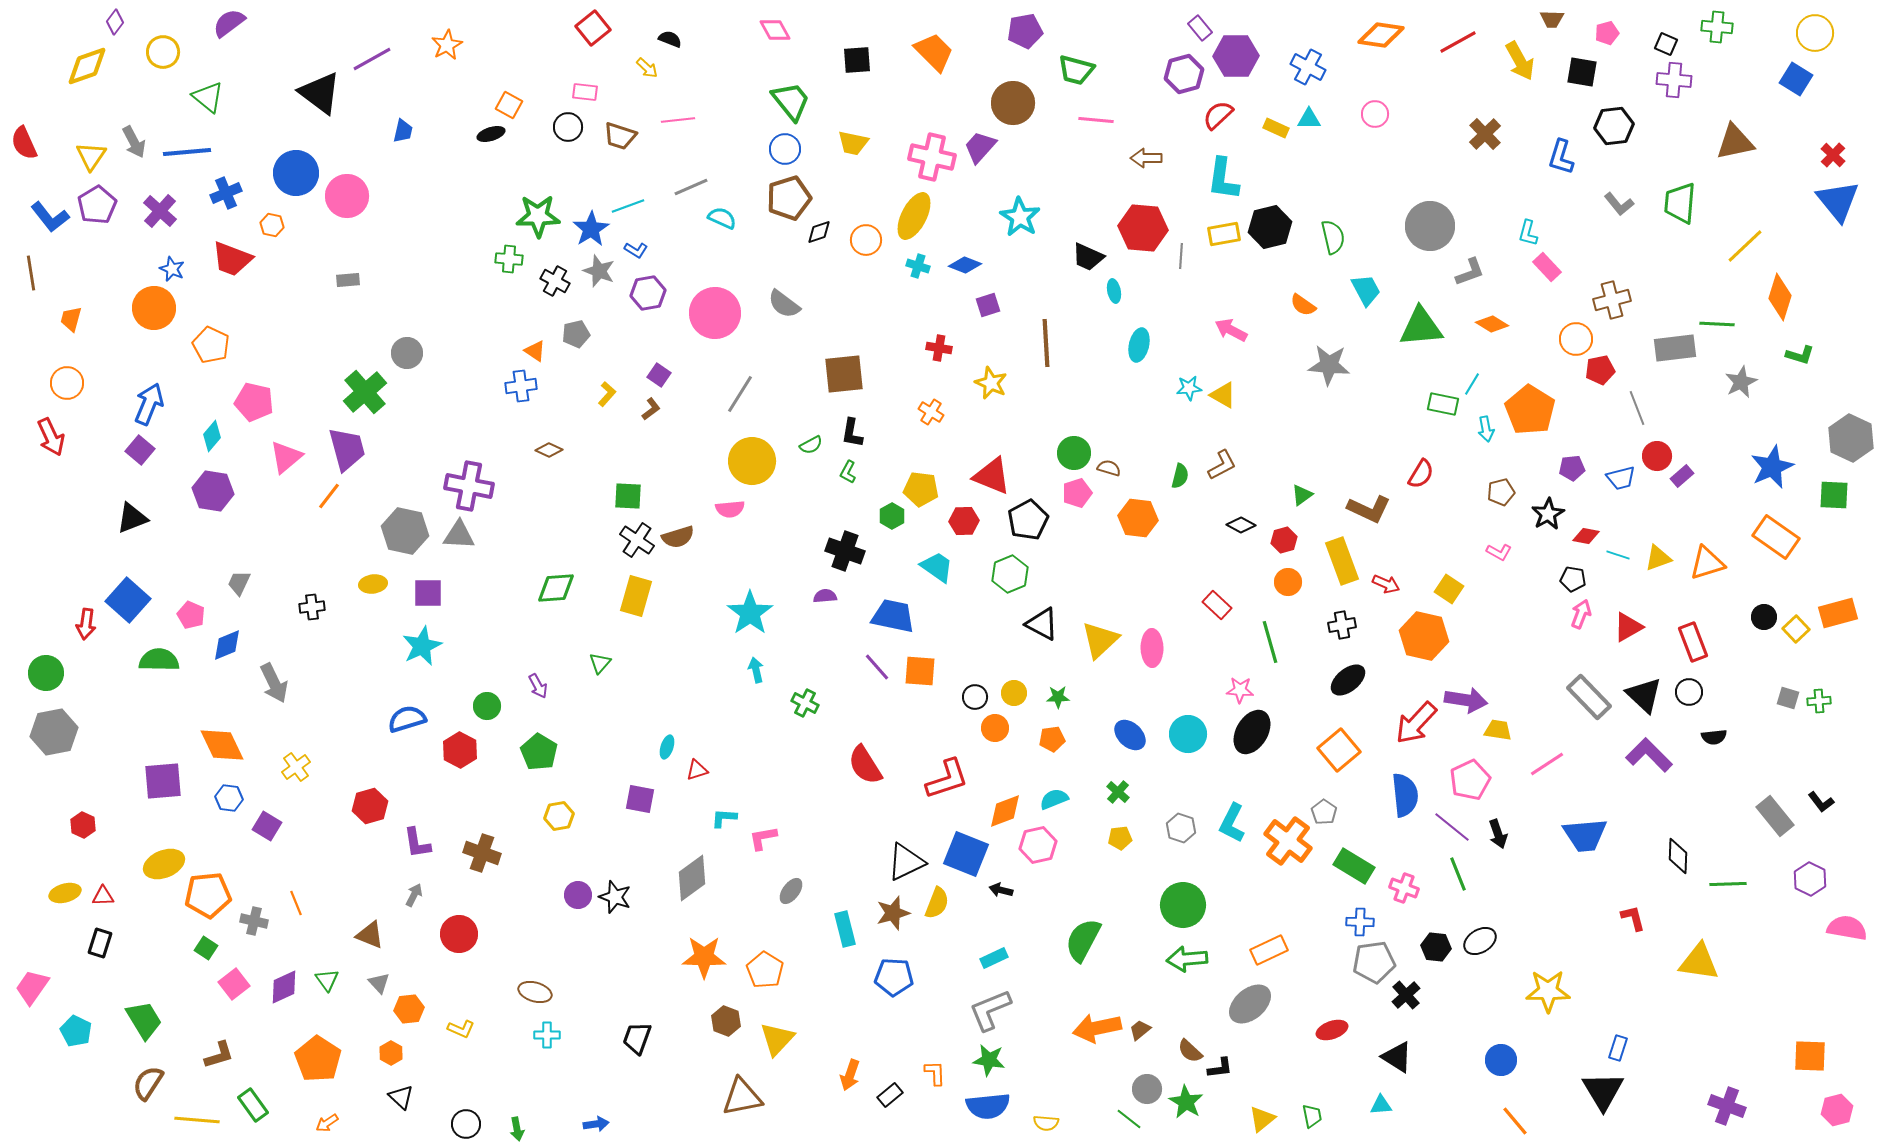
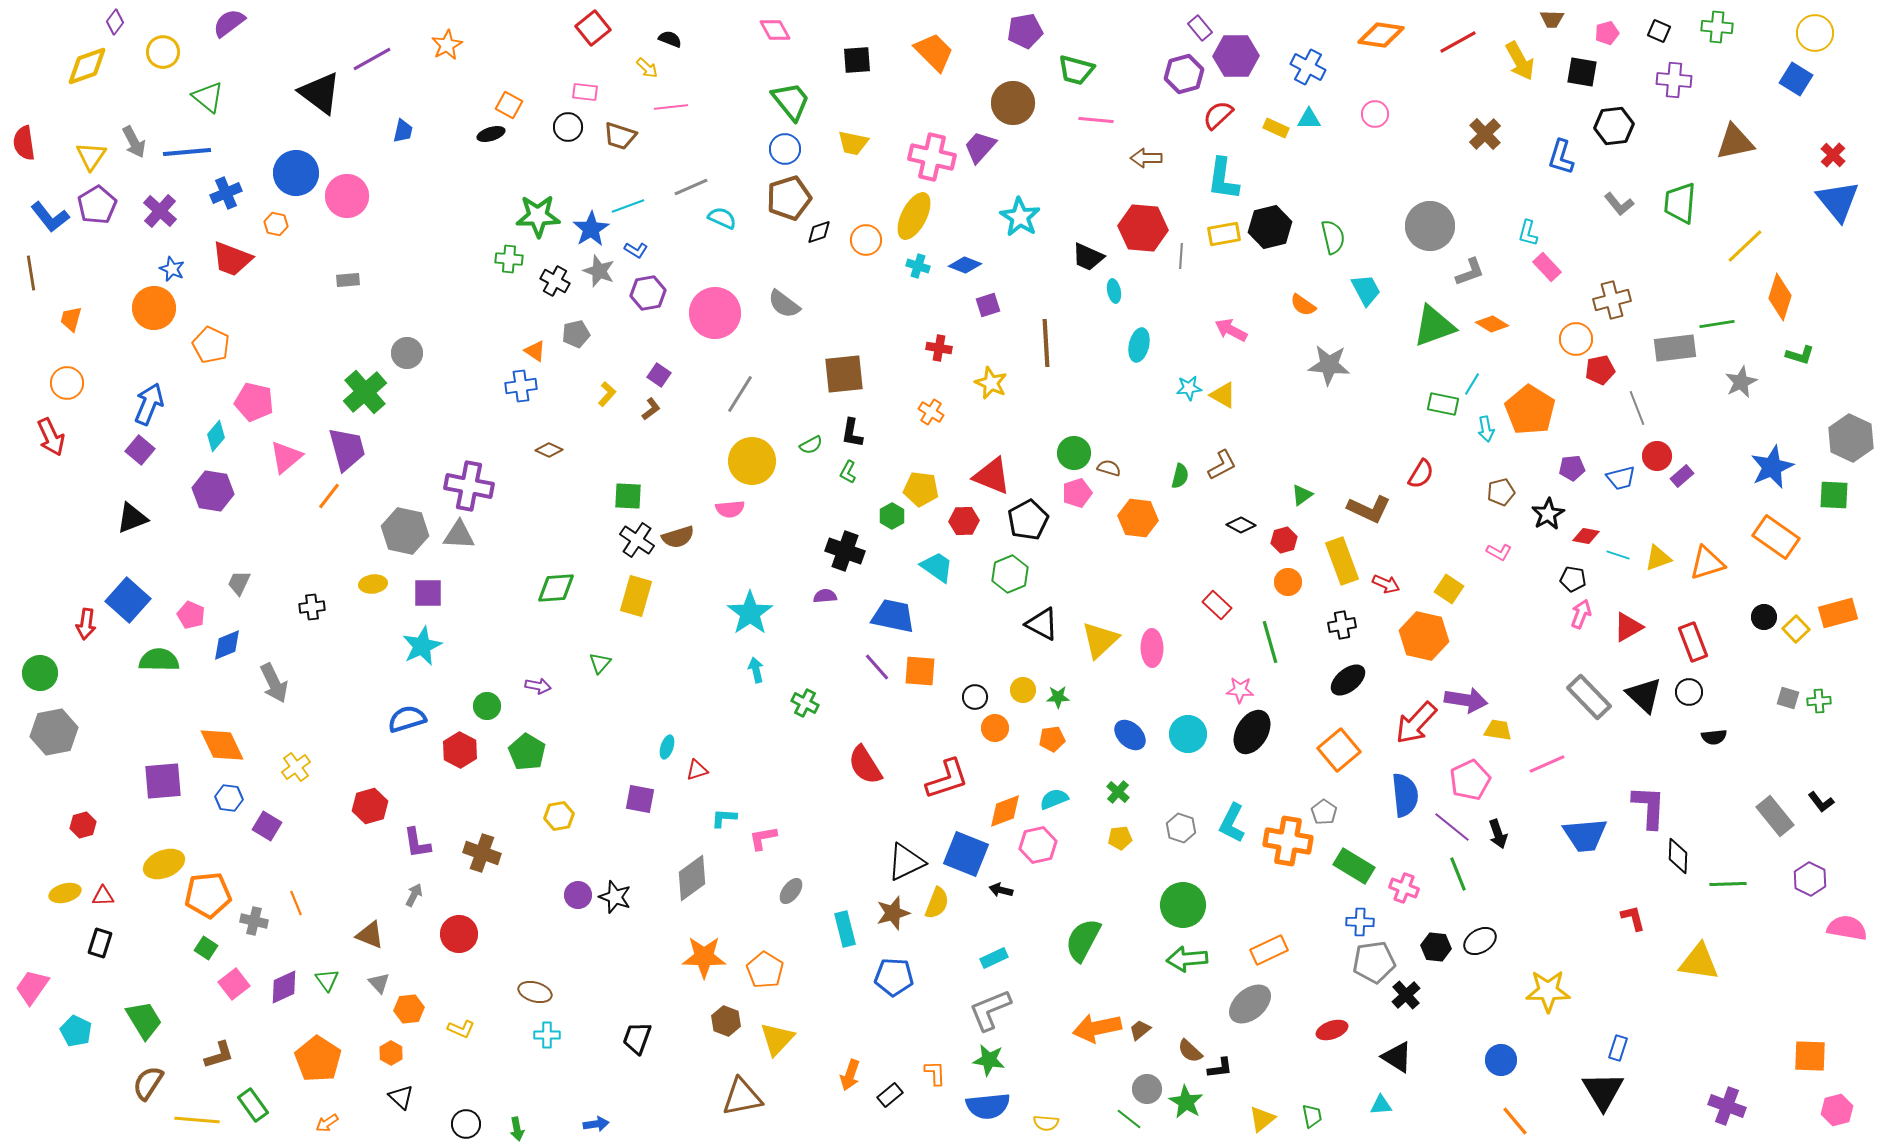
black square at (1666, 44): moved 7 px left, 13 px up
pink line at (678, 120): moved 7 px left, 13 px up
red semicircle at (24, 143): rotated 16 degrees clockwise
orange hexagon at (272, 225): moved 4 px right, 1 px up
green line at (1717, 324): rotated 12 degrees counterclockwise
green triangle at (1421, 327): moved 13 px right, 1 px up; rotated 15 degrees counterclockwise
cyan diamond at (212, 436): moved 4 px right
green circle at (46, 673): moved 6 px left
purple arrow at (538, 686): rotated 50 degrees counterclockwise
yellow circle at (1014, 693): moved 9 px right, 3 px up
green pentagon at (539, 752): moved 12 px left
purple L-shape at (1649, 755): moved 52 px down; rotated 48 degrees clockwise
pink line at (1547, 764): rotated 9 degrees clockwise
red hexagon at (83, 825): rotated 20 degrees clockwise
orange cross at (1288, 841): rotated 27 degrees counterclockwise
